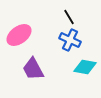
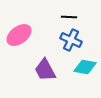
black line: rotated 56 degrees counterclockwise
blue cross: moved 1 px right
purple trapezoid: moved 12 px right, 1 px down
